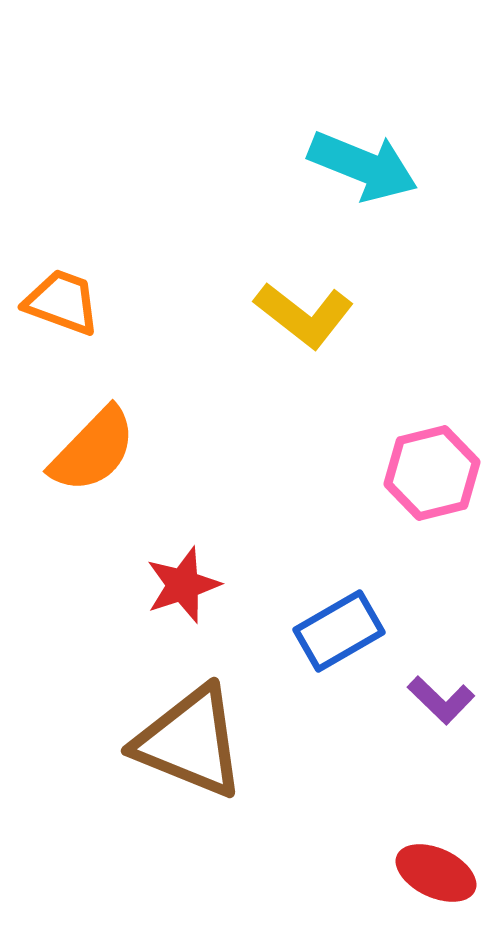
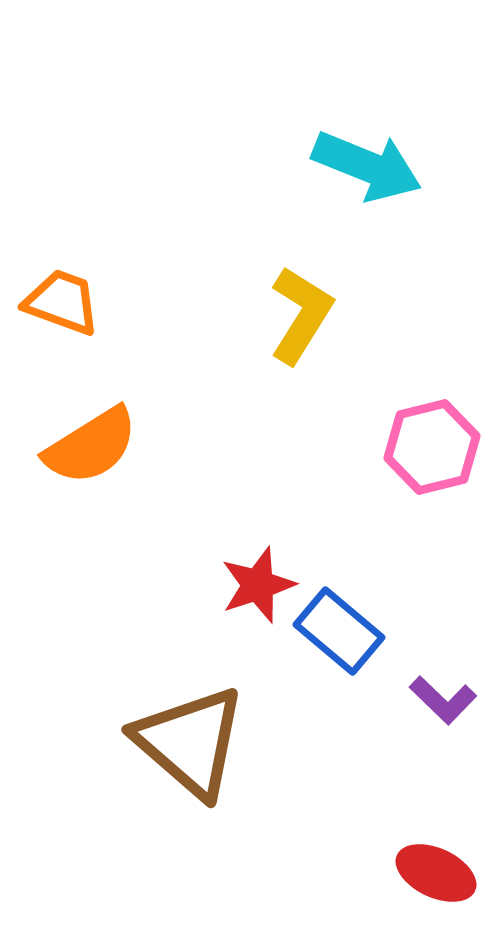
cyan arrow: moved 4 px right
yellow L-shape: moved 3 px left; rotated 96 degrees counterclockwise
orange semicircle: moved 2 px left, 4 px up; rotated 14 degrees clockwise
pink hexagon: moved 26 px up
red star: moved 75 px right
blue rectangle: rotated 70 degrees clockwise
purple L-shape: moved 2 px right
brown triangle: rotated 19 degrees clockwise
